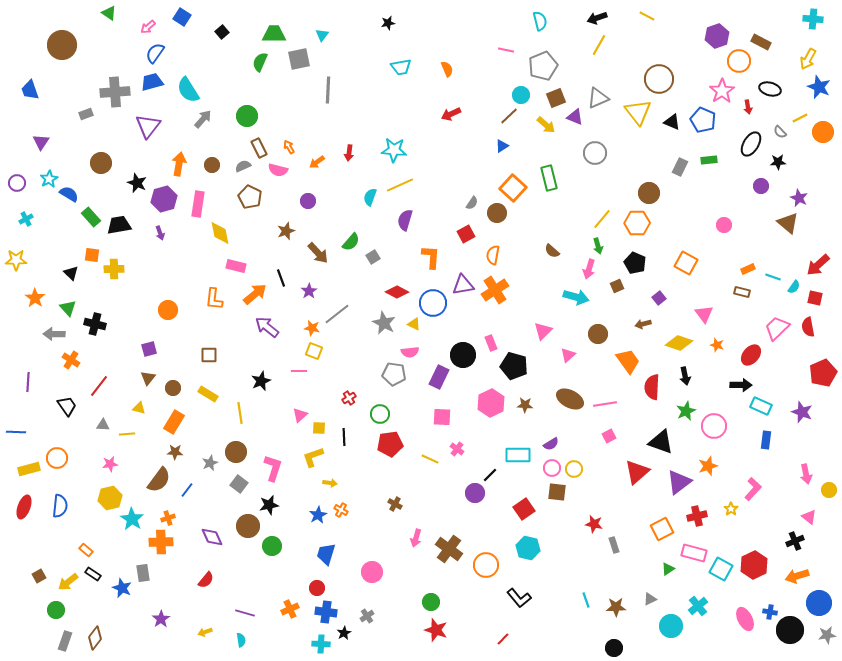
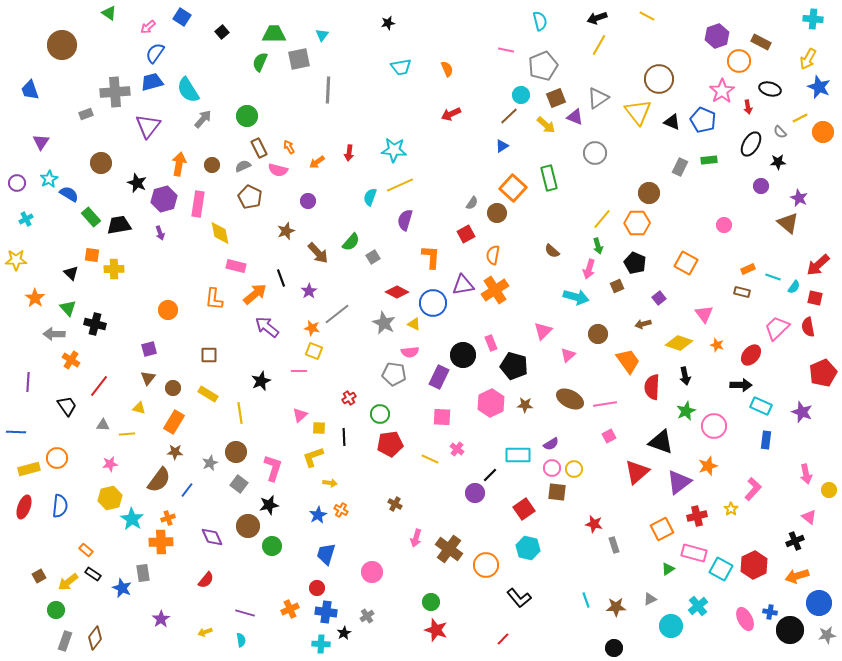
gray triangle at (598, 98): rotated 10 degrees counterclockwise
